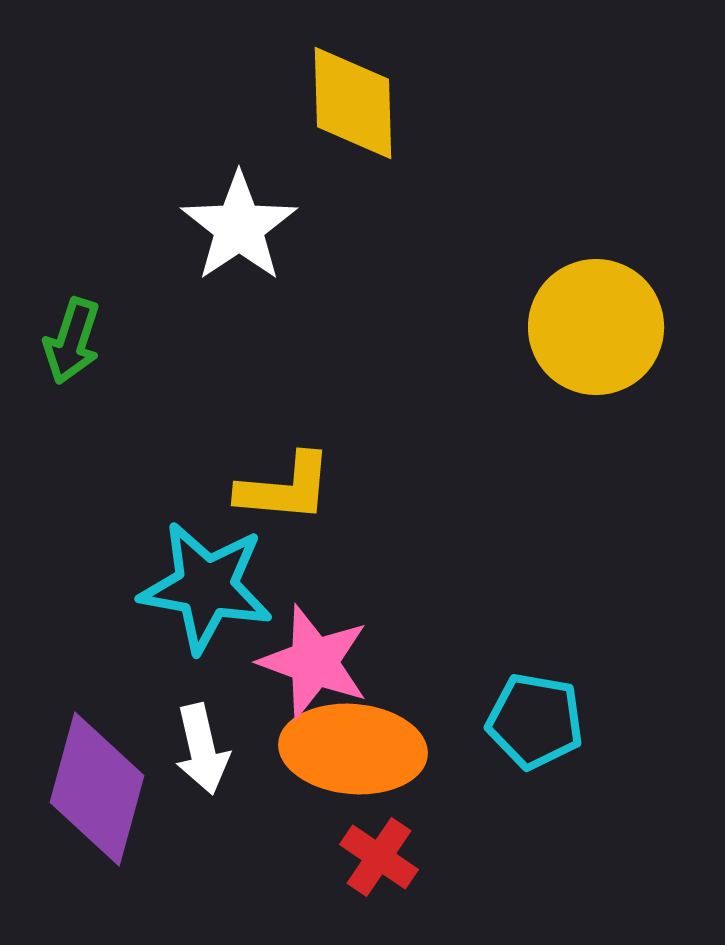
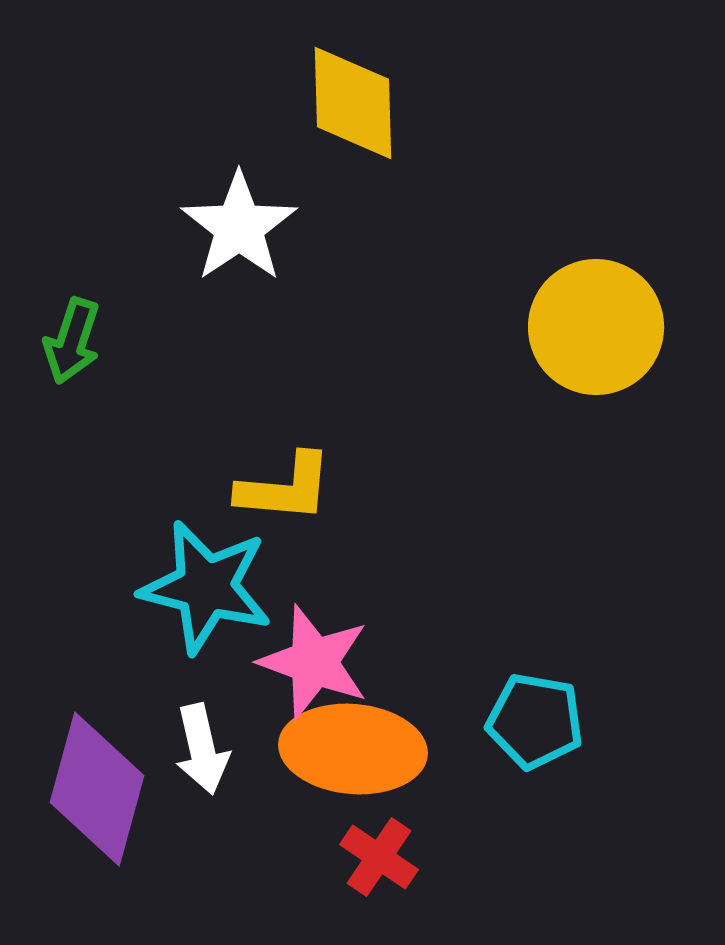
cyan star: rotated 4 degrees clockwise
